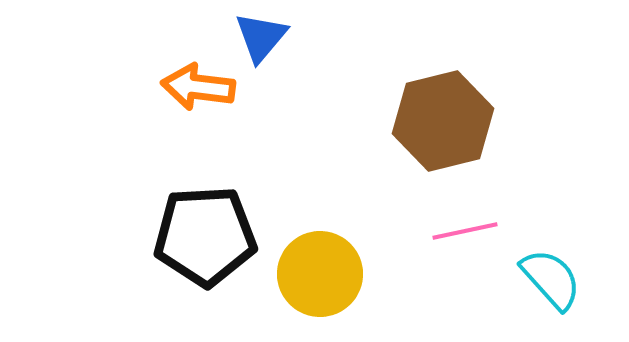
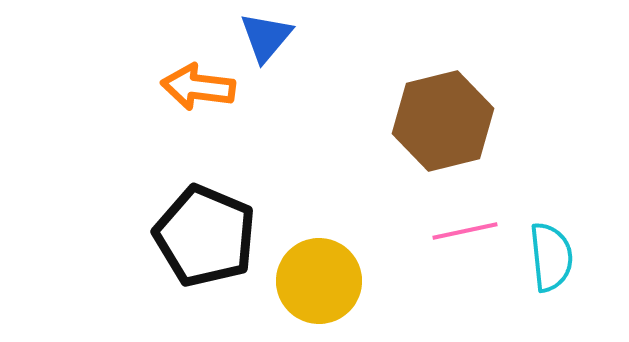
blue triangle: moved 5 px right
black pentagon: rotated 26 degrees clockwise
yellow circle: moved 1 px left, 7 px down
cyan semicircle: moved 22 px up; rotated 36 degrees clockwise
